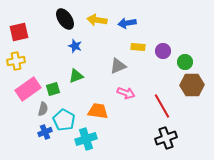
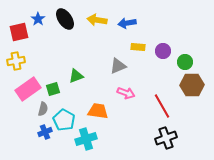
blue star: moved 37 px left, 27 px up; rotated 16 degrees clockwise
